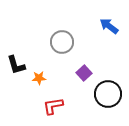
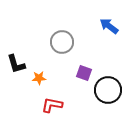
black L-shape: moved 1 px up
purple square: rotated 28 degrees counterclockwise
black circle: moved 4 px up
red L-shape: moved 1 px left, 1 px up; rotated 20 degrees clockwise
